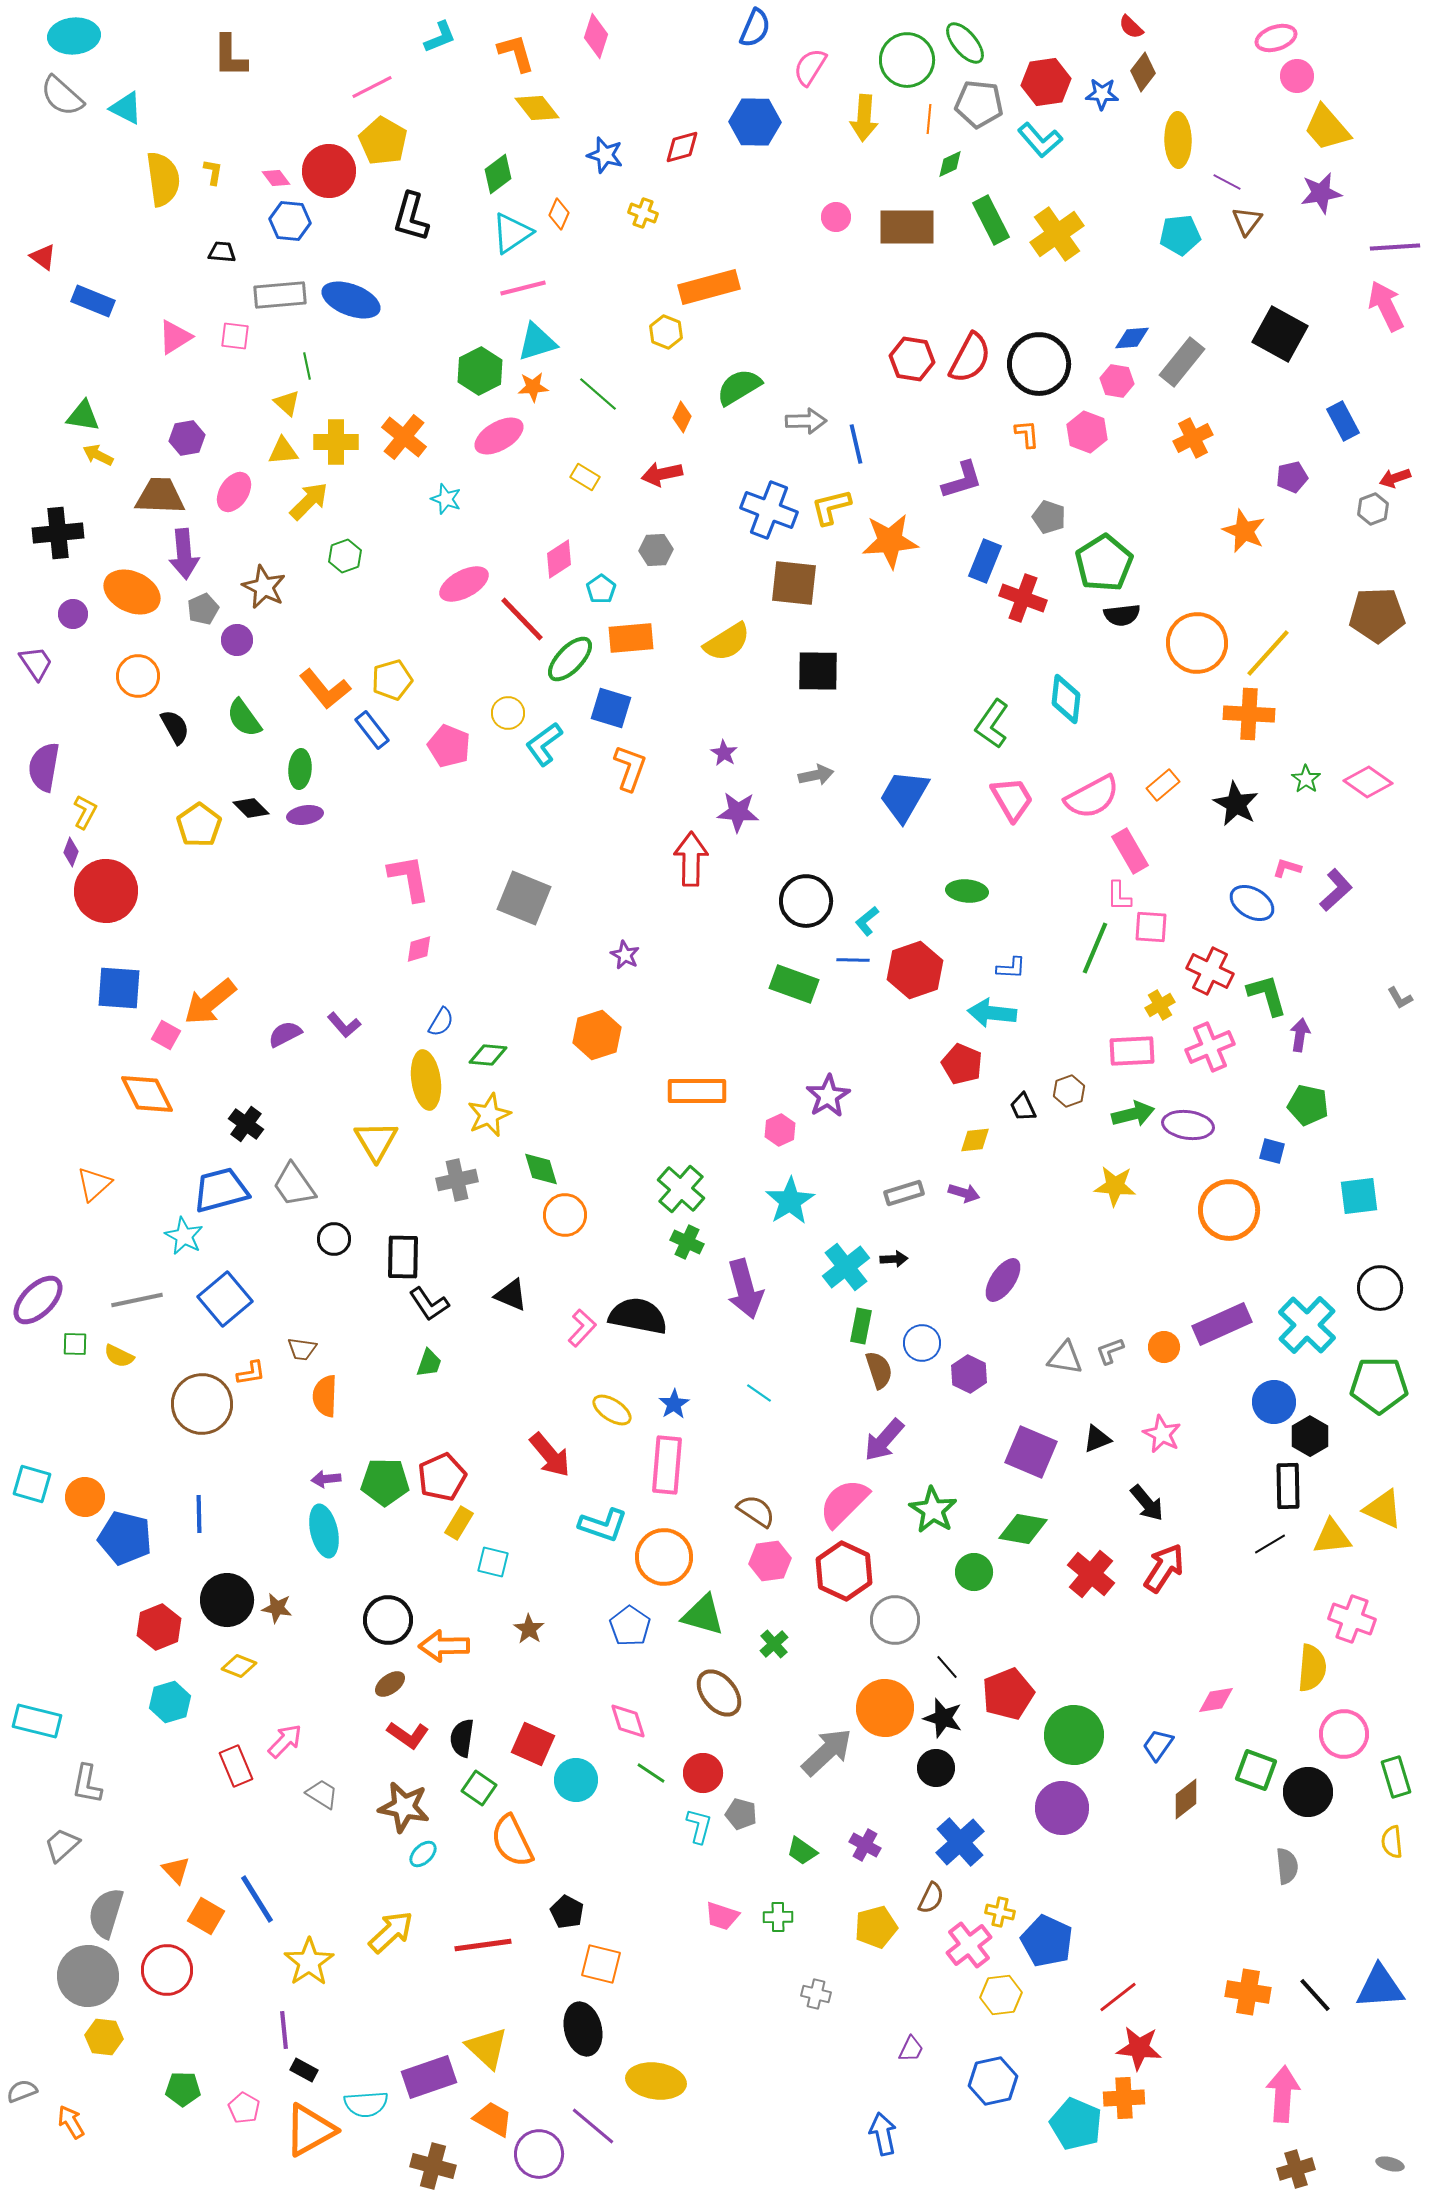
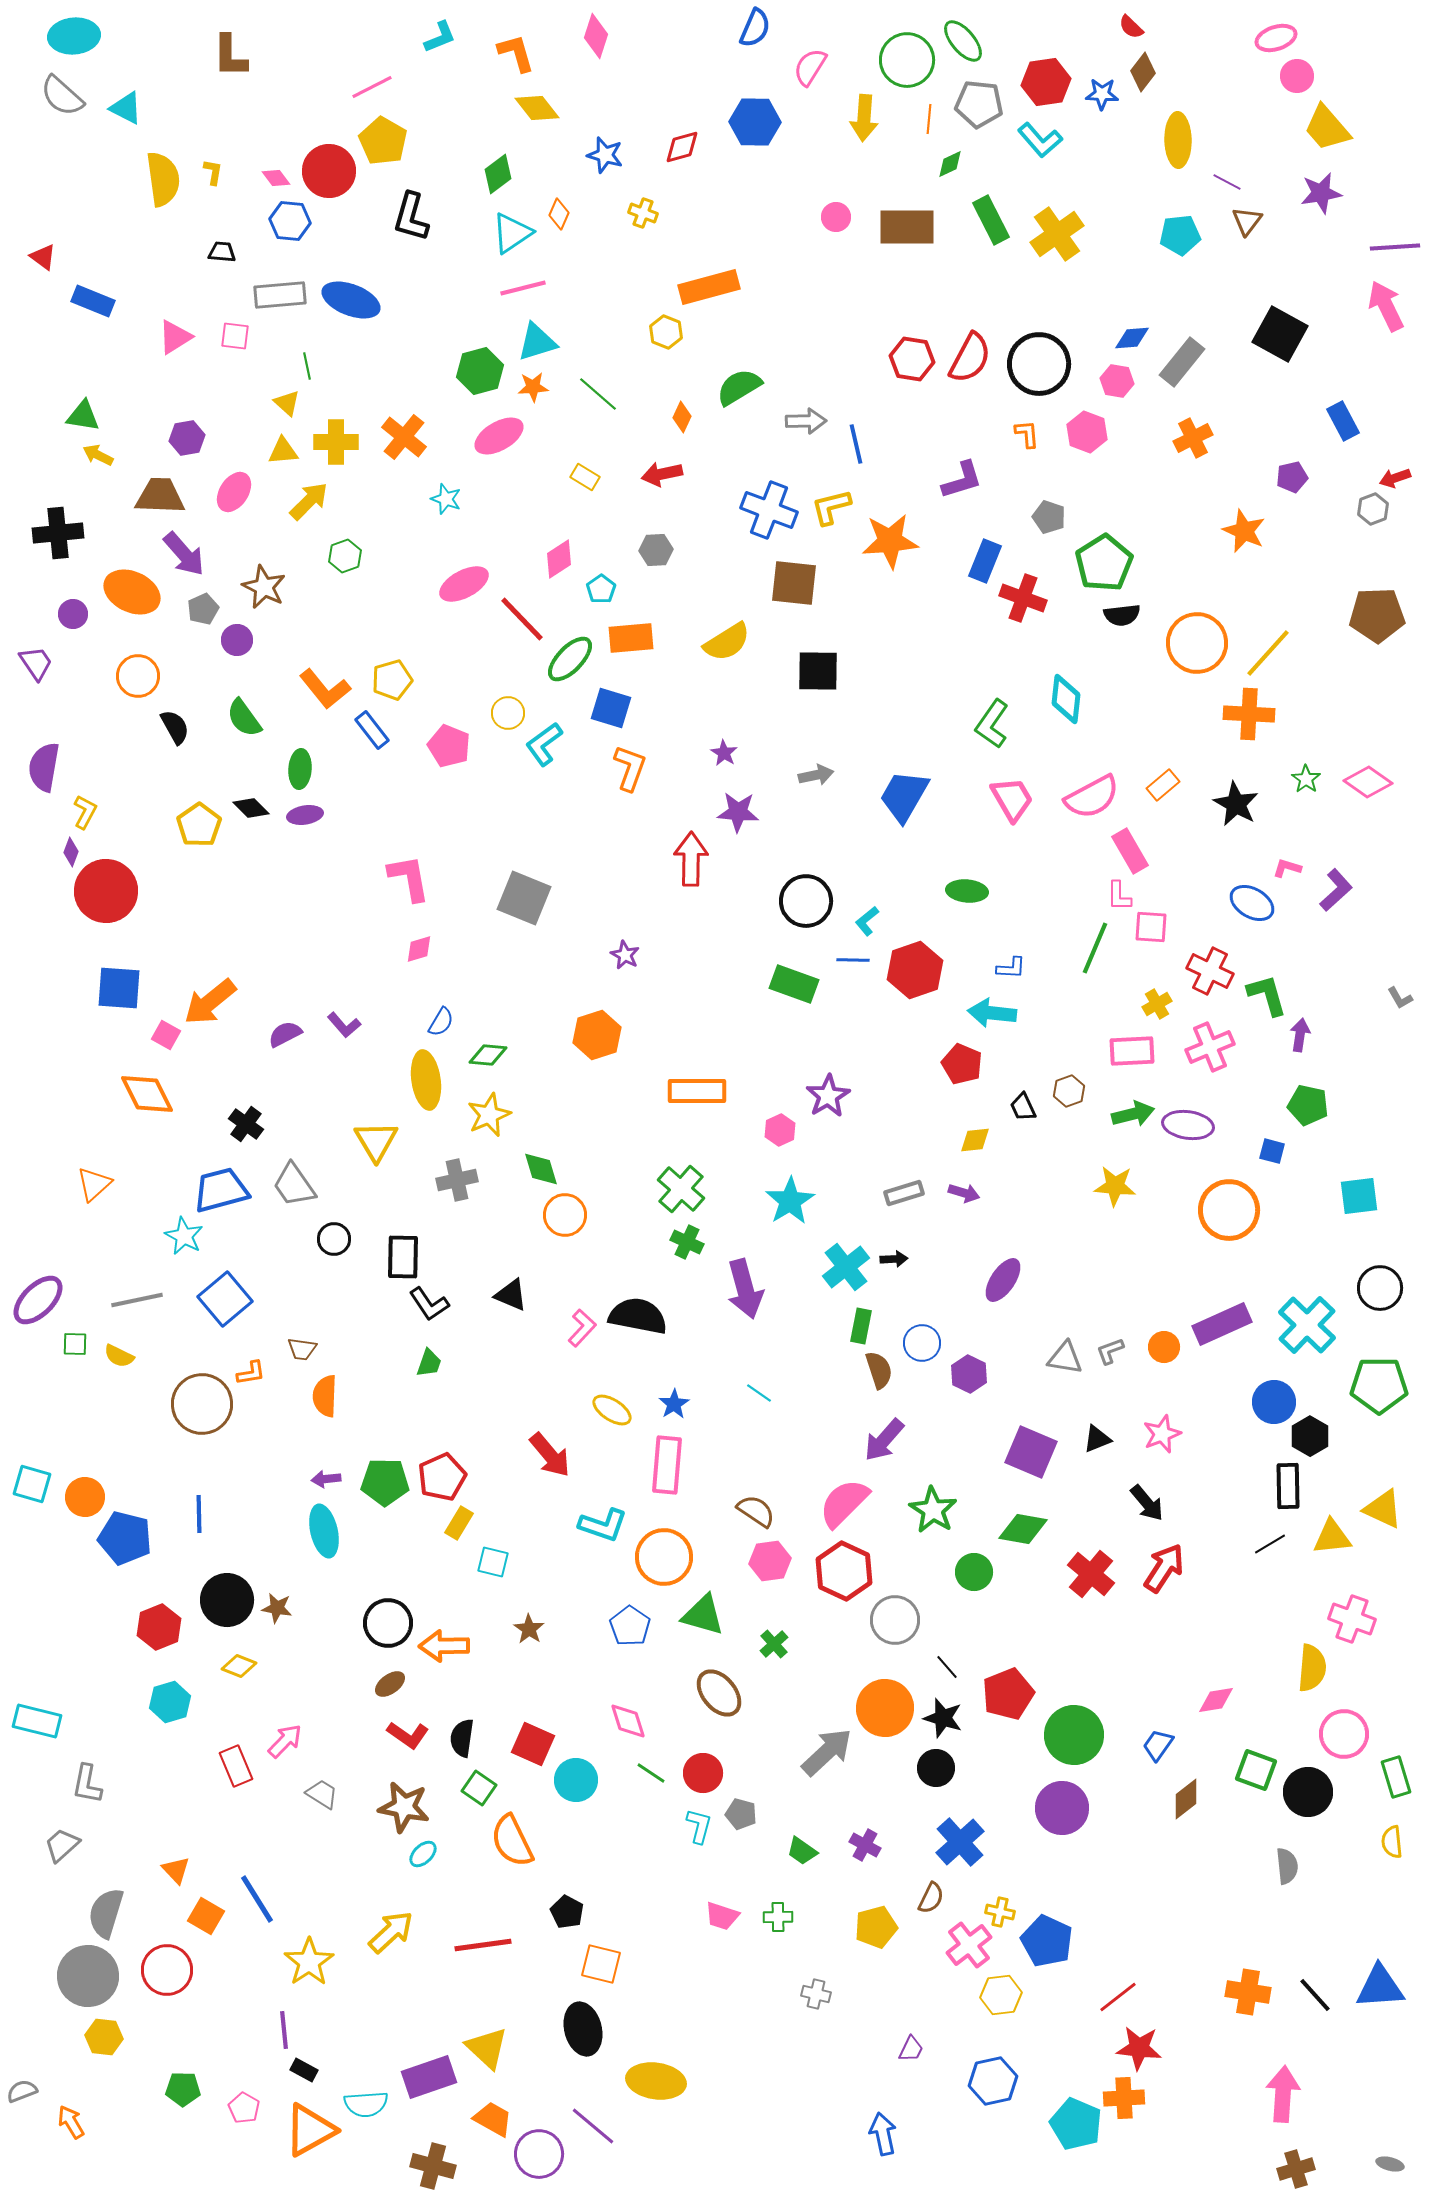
green ellipse at (965, 43): moved 2 px left, 2 px up
green hexagon at (480, 371): rotated 12 degrees clockwise
purple arrow at (184, 554): rotated 36 degrees counterclockwise
yellow cross at (1160, 1005): moved 3 px left, 1 px up
pink star at (1162, 1434): rotated 24 degrees clockwise
black circle at (388, 1620): moved 3 px down
